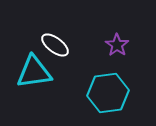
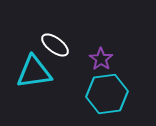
purple star: moved 16 px left, 14 px down
cyan hexagon: moved 1 px left, 1 px down
